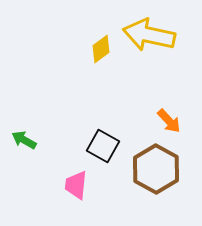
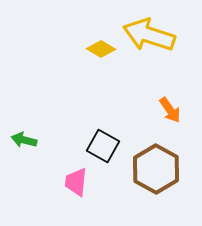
yellow arrow: rotated 6 degrees clockwise
yellow diamond: rotated 68 degrees clockwise
orange arrow: moved 1 px right, 11 px up; rotated 8 degrees clockwise
green arrow: rotated 15 degrees counterclockwise
pink trapezoid: moved 3 px up
